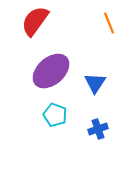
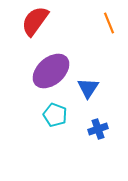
blue triangle: moved 7 px left, 5 px down
